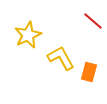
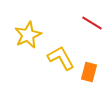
red line: moved 1 px left, 2 px down; rotated 10 degrees counterclockwise
